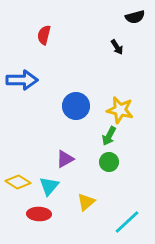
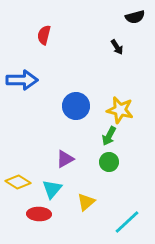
cyan triangle: moved 3 px right, 3 px down
